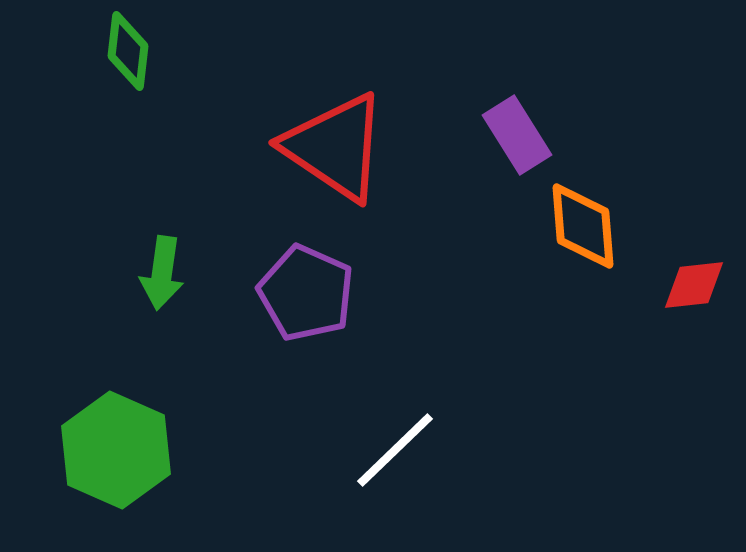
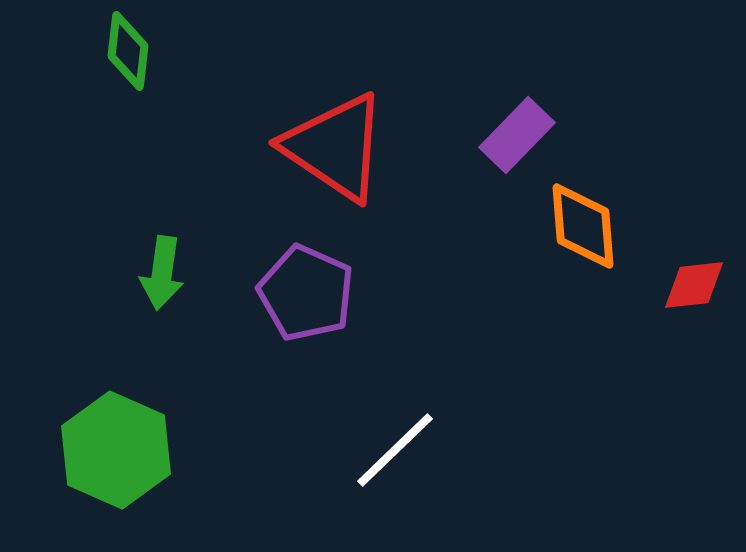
purple rectangle: rotated 76 degrees clockwise
